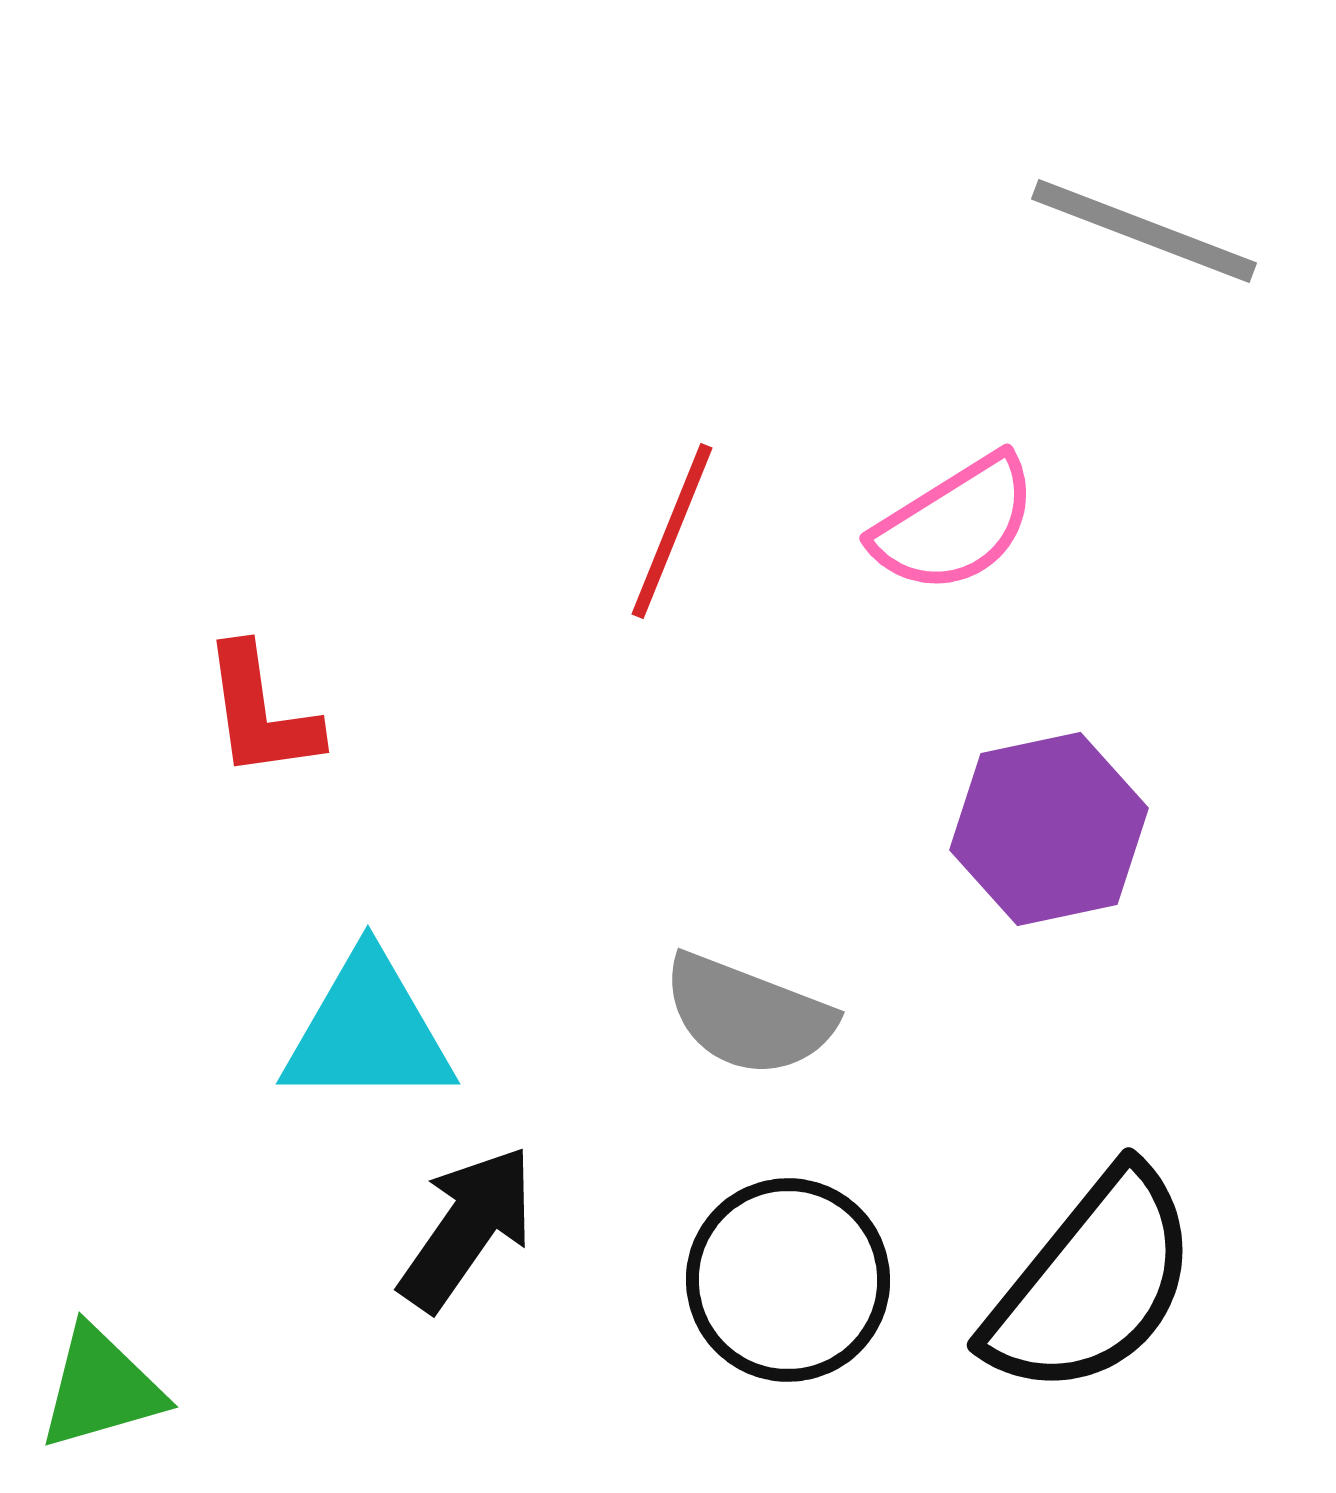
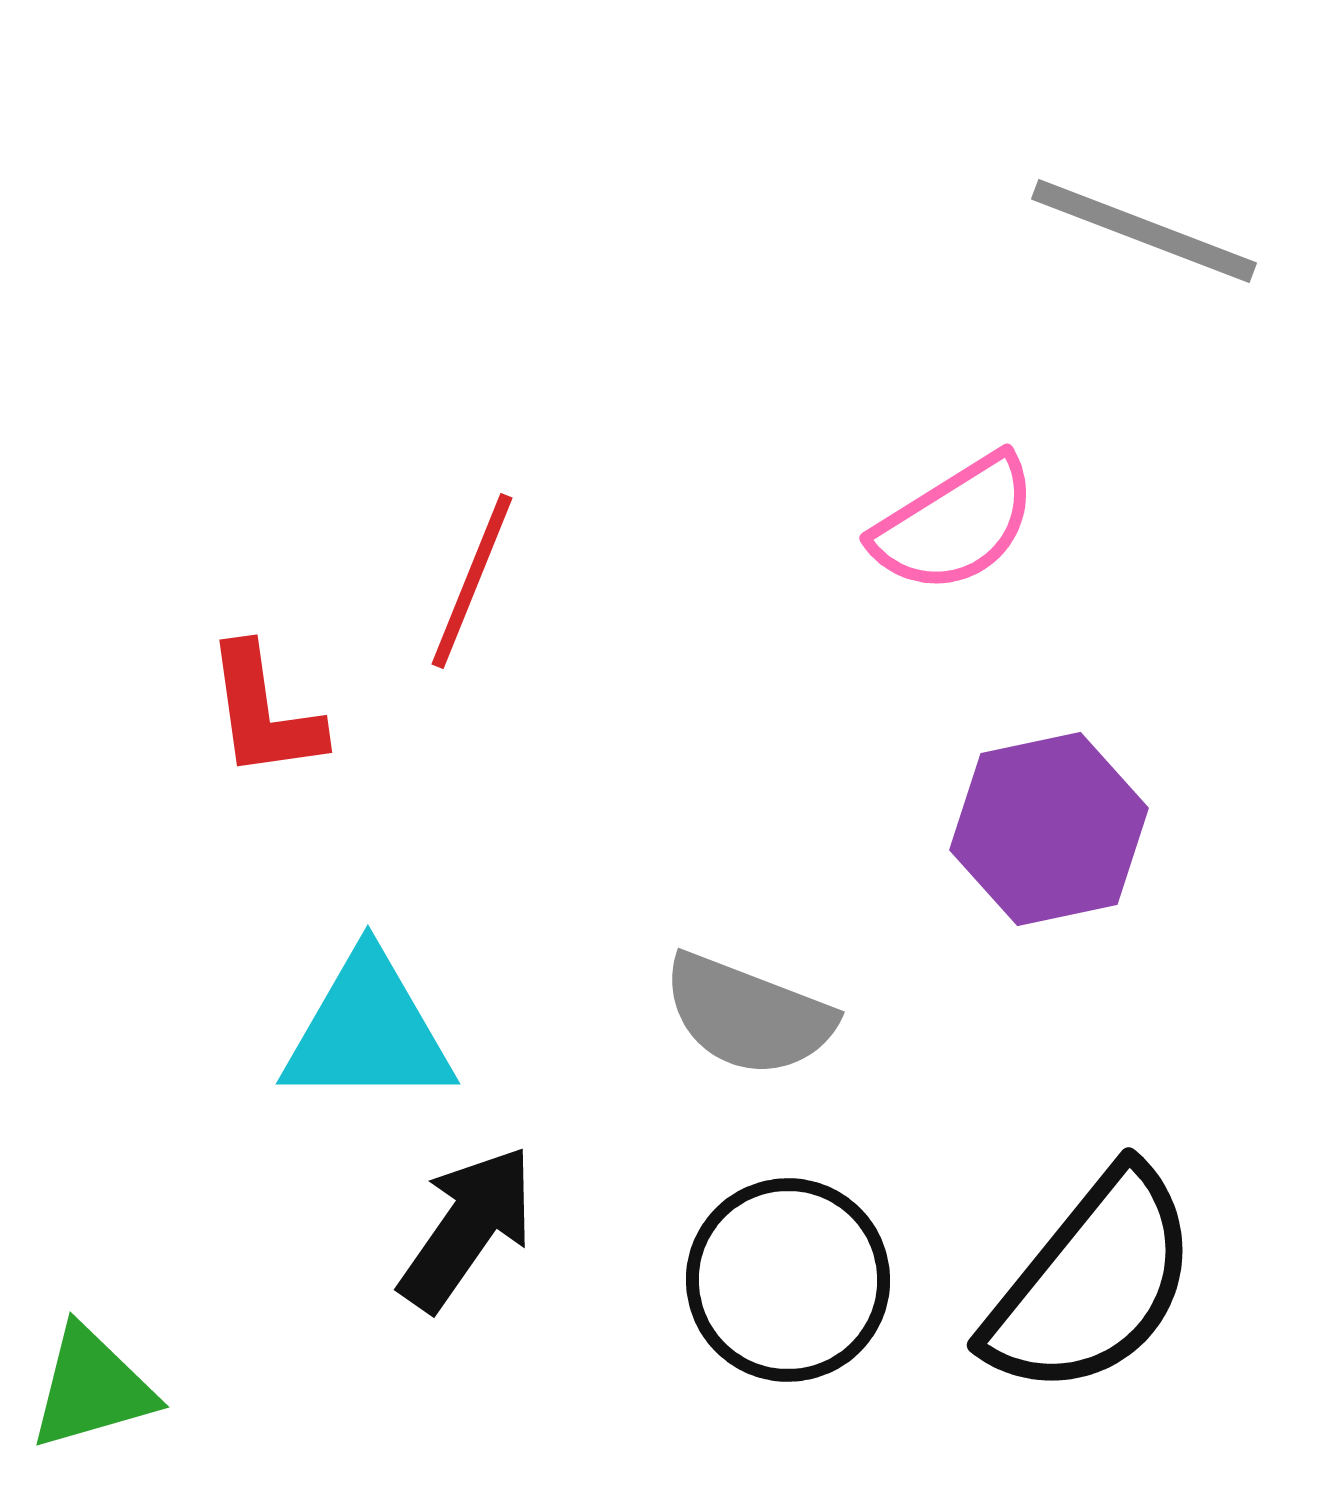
red line: moved 200 px left, 50 px down
red L-shape: moved 3 px right
green triangle: moved 9 px left
